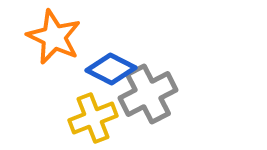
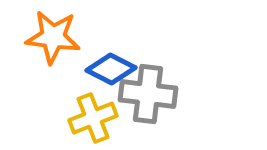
orange star: moved 1 px left; rotated 18 degrees counterclockwise
gray cross: rotated 34 degrees clockwise
